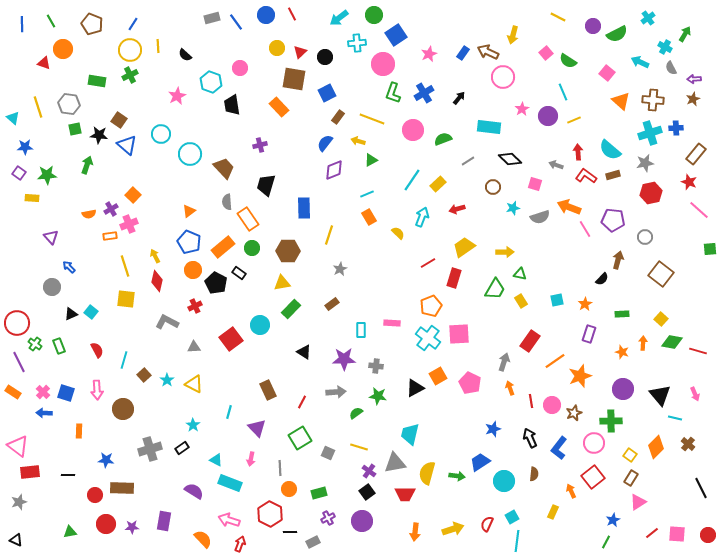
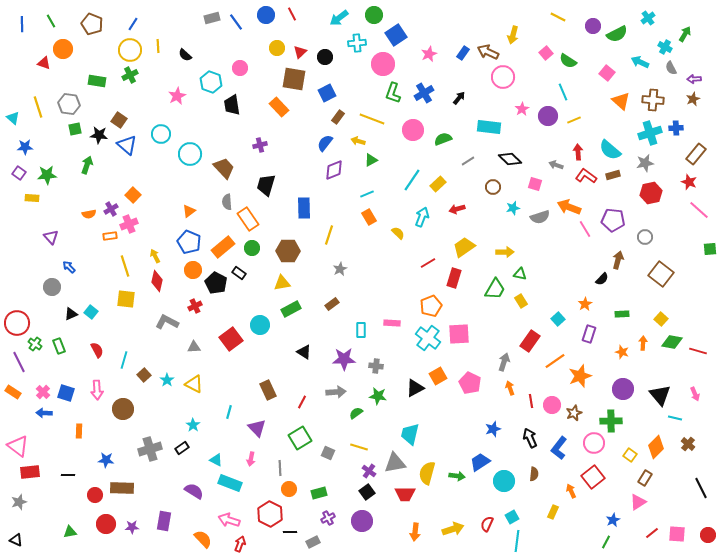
cyan square at (557, 300): moved 1 px right, 19 px down; rotated 32 degrees counterclockwise
green rectangle at (291, 309): rotated 18 degrees clockwise
brown rectangle at (631, 478): moved 14 px right
